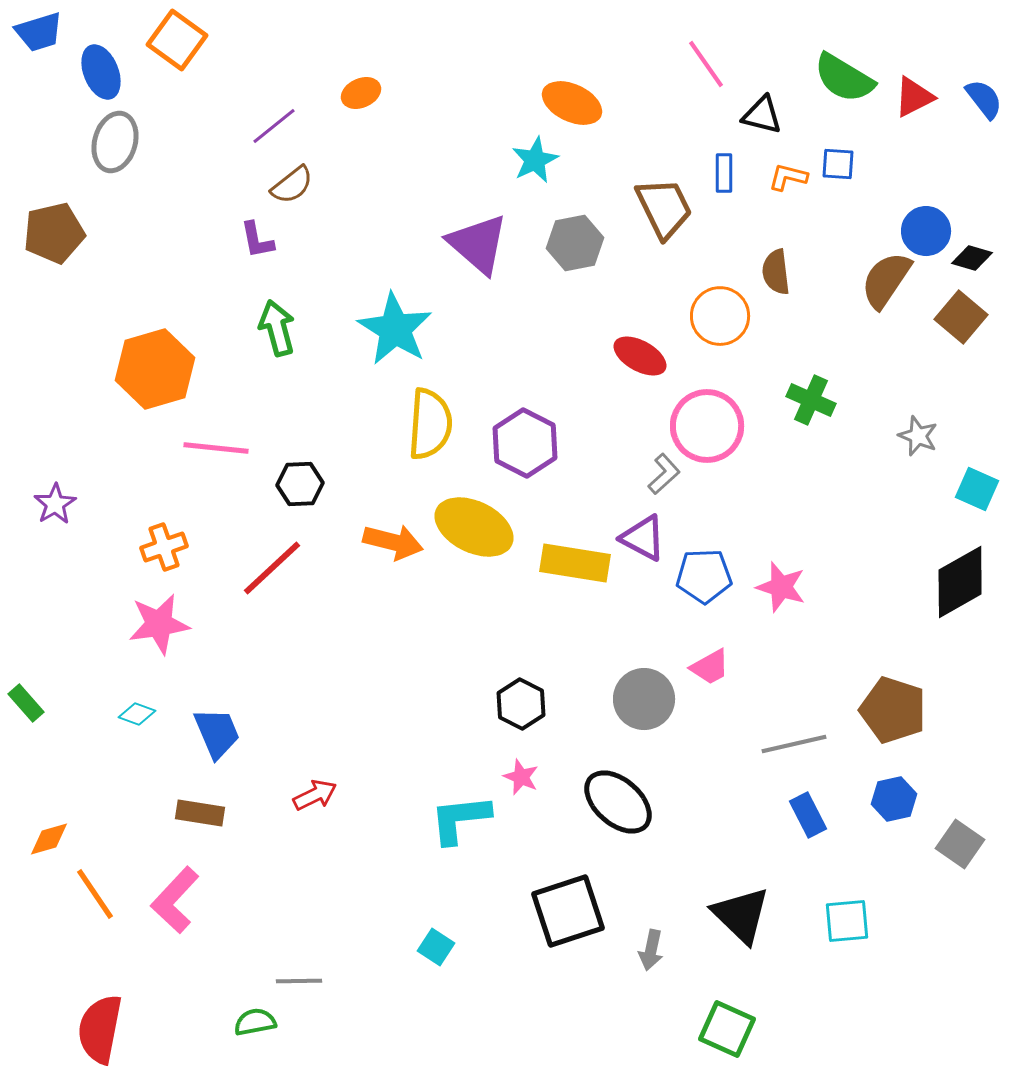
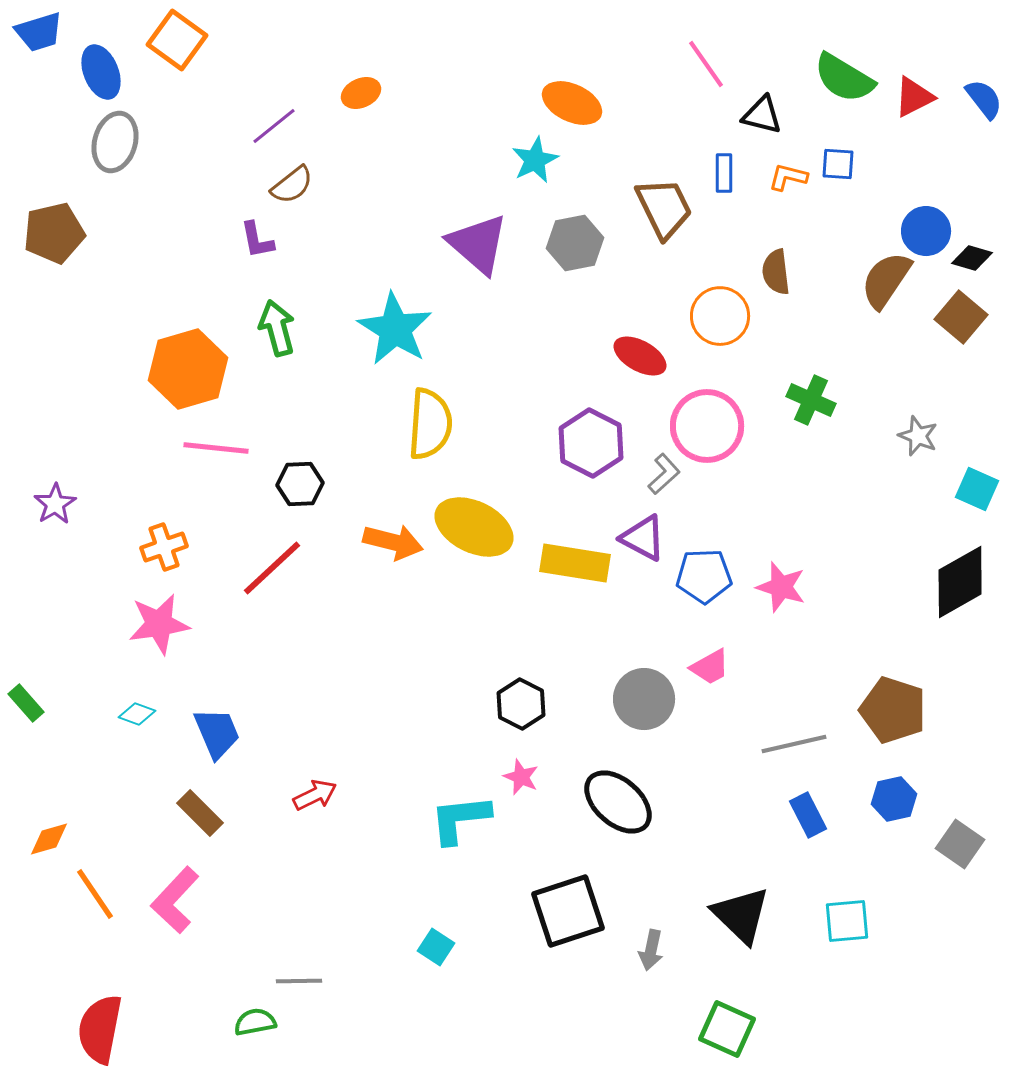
orange hexagon at (155, 369): moved 33 px right
purple hexagon at (525, 443): moved 66 px right
brown rectangle at (200, 813): rotated 36 degrees clockwise
